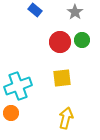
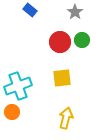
blue rectangle: moved 5 px left
orange circle: moved 1 px right, 1 px up
